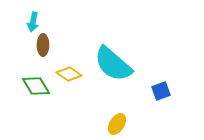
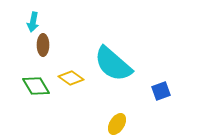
yellow diamond: moved 2 px right, 4 px down
